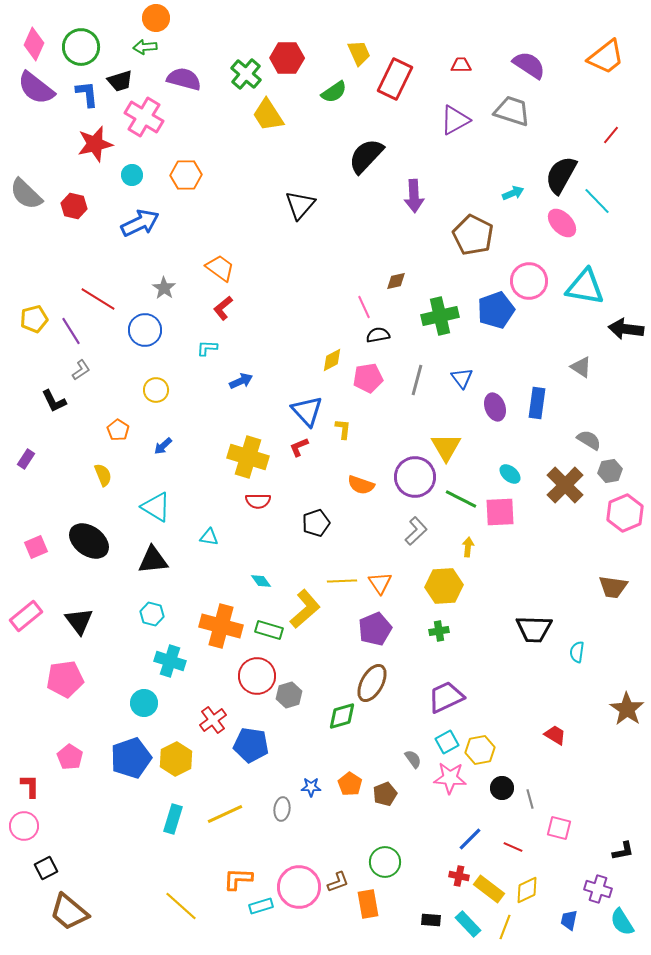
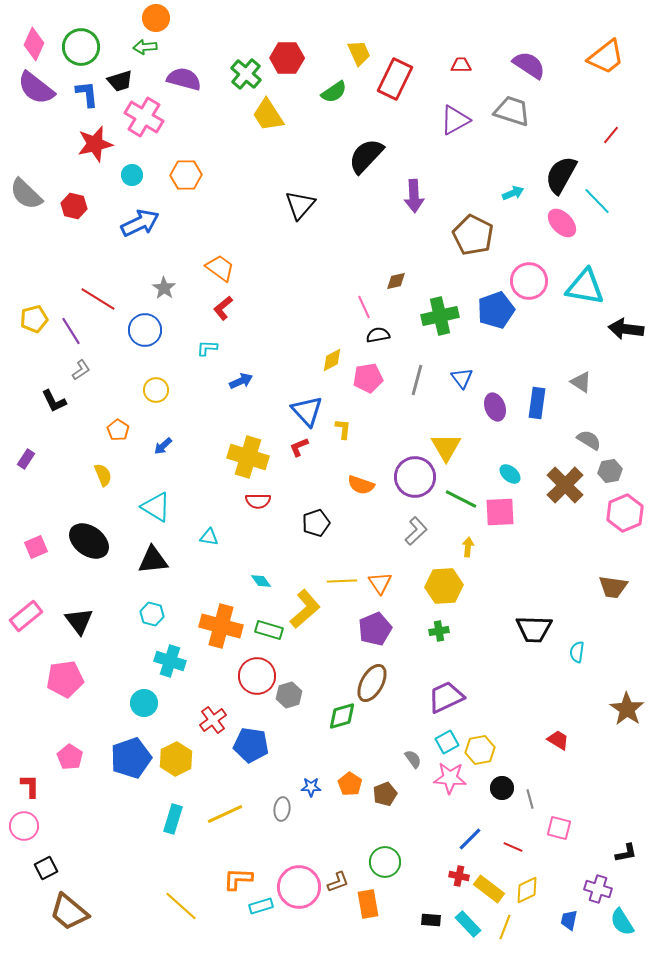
gray triangle at (581, 367): moved 15 px down
red trapezoid at (555, 735): moved 3 px right, 5 px down
black L-shape at (623, 851): moved 3 px right, 2 px down
